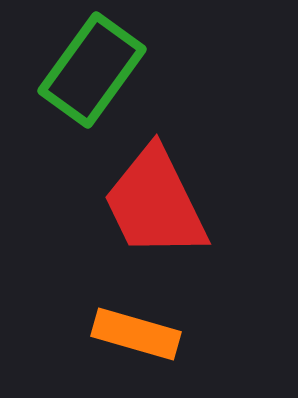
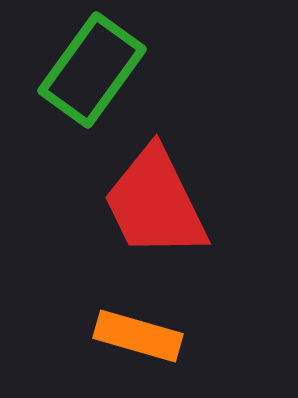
orange rectangle: moved 2 px right, 2 px down
